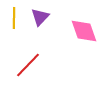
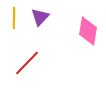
pink diamond: moved 4 px right; rotated 28 degrees clockwise
red line: moved 1 px left, 2 px up
